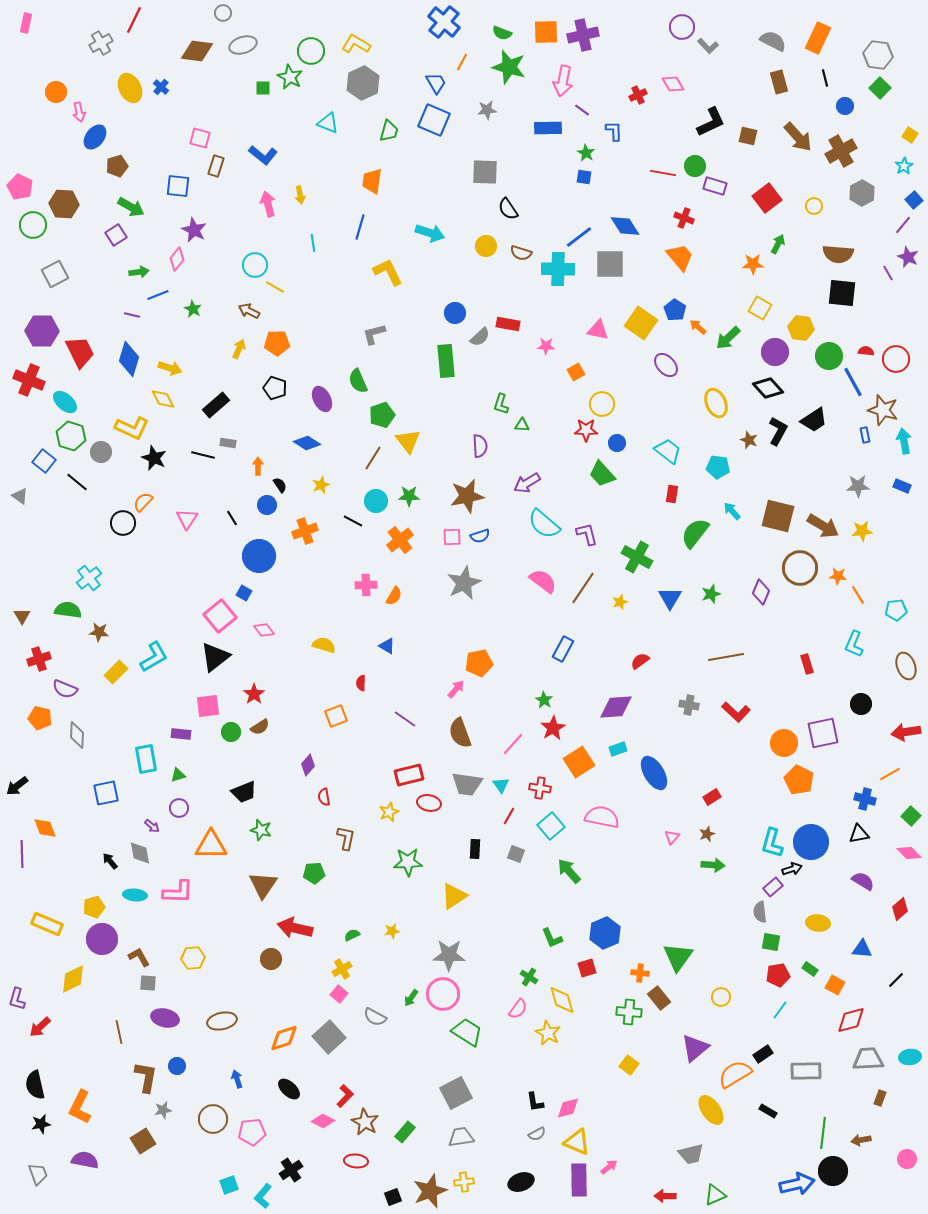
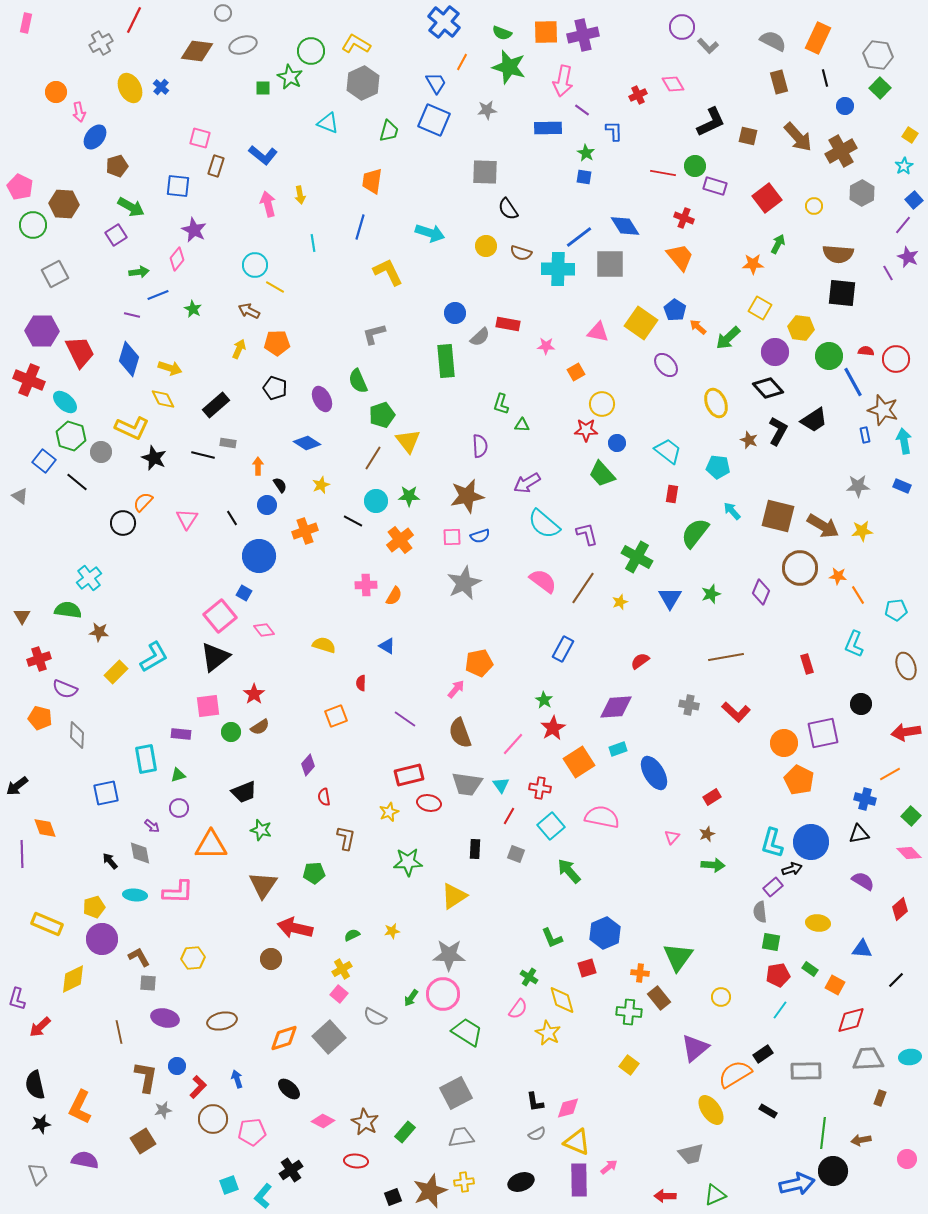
pink triangle at (598, 330): moved 2 px down
red L-shape at (345, 1096): moved 147 px left, 9 px up
